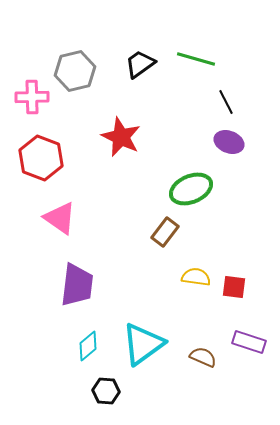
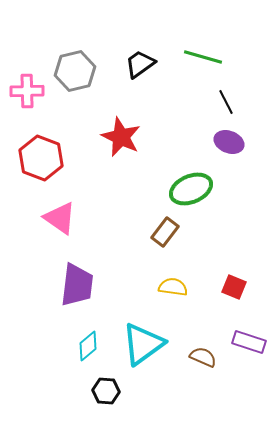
green line: moved 7 px right, 2 px up
pink cross: moved 5 px left, 6 px up
yellow semicircle: moved 23 px left, 10 px down
red square: rotated 15 degrees clockwise
